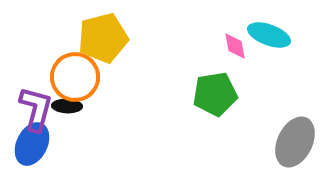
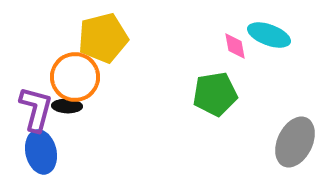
blue ellipse: moved 9 px right, 8 px down; rotated 39 degrees counterclockwise
